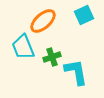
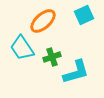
cyan trapezoid: moved 1 px left, 1 px down; rotated 12 degrees counterclockwise
cyan L-shape: rotated 84 degrees clockwise
